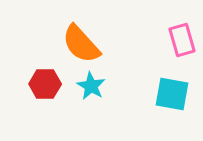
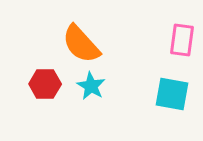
pink rectangle: rotated 24 degrees clockwise
